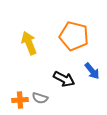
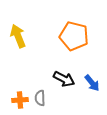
yellow arrow: moved 11 px left, 7 px up
blue arrow: moved 12 px down
gray semicircle: rotated 70 degrees clockwise
